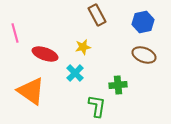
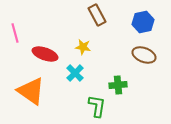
yellow star: rotated 21 degrees clockwise
